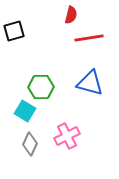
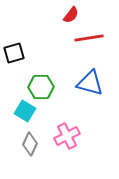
red semicircle: rotated 24 degrees clockwise
black square: moved 22 px down
